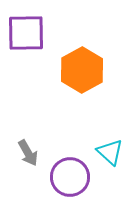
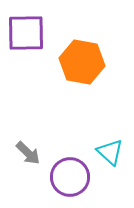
orange hexagon: moved 8 px up; rotated 21 degrees counterclockwise
gray arrow: rotated 16 degrees counterclockwise
